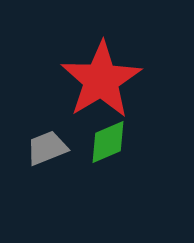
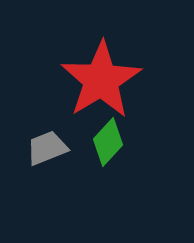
green diamond: rotated 24 degrees counterclockwise
